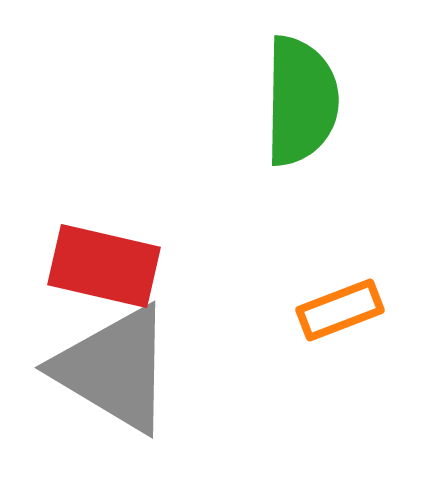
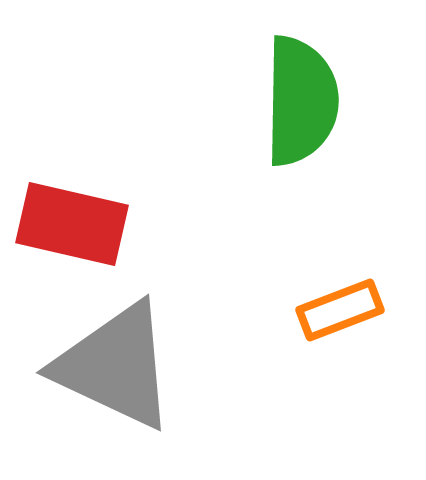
red rectangle: moved 32 px left, 42 px up
gray triangle: moved 1 px right, 3 px up; rotated 6 degrees counterclockwise
